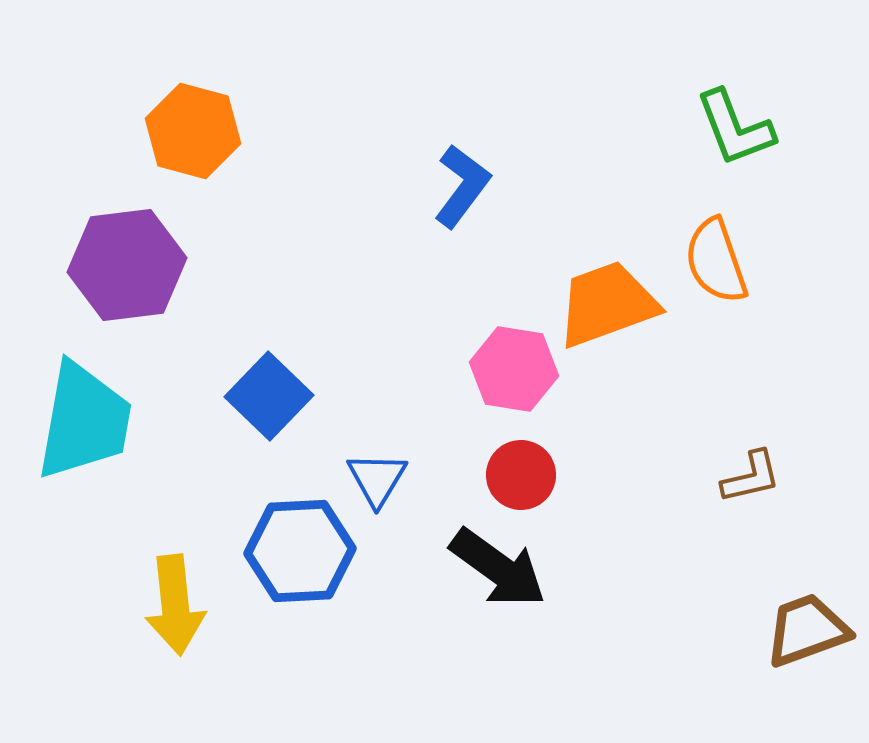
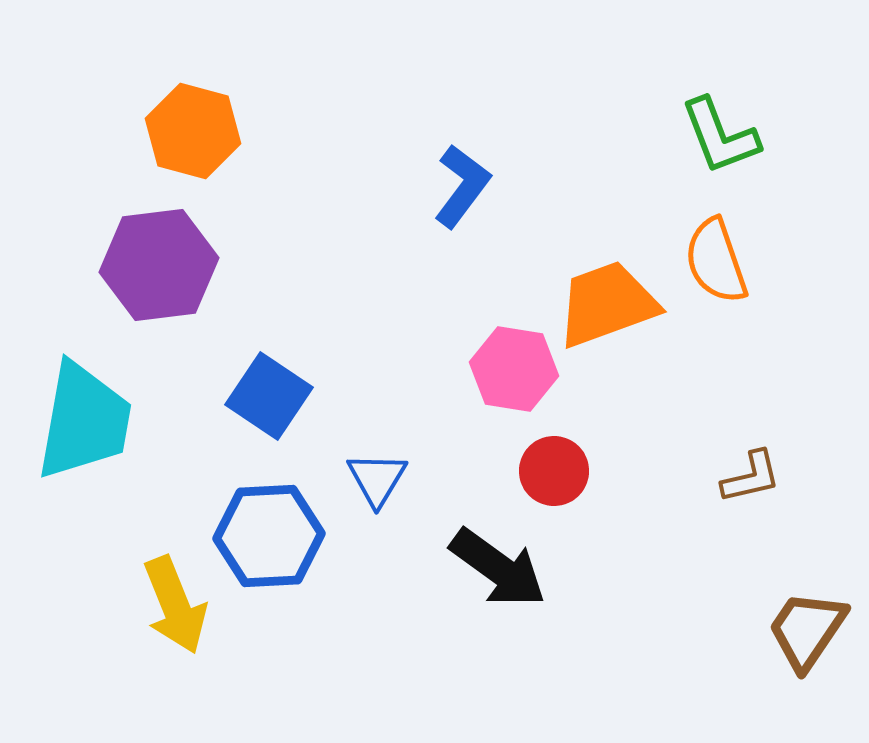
green L-shape: moved 15 px left, 8 px down
purple hexagon: moved 32 px right
blue square: rotated 10 degrees counterclockwise
red circle: moved 33 px right, 4 px up
blue hexagon: moved 31 px left, 15 px up
yellow arrow: rotated 16 degrees counterclockwise
brown trapezoid: rotated 36 degrees counterclockwise
